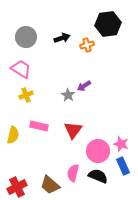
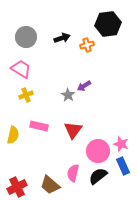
black semicircle: rotated 60 degrees counterclockwise
